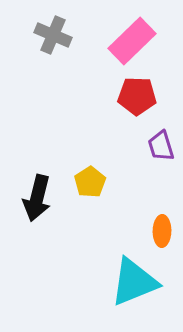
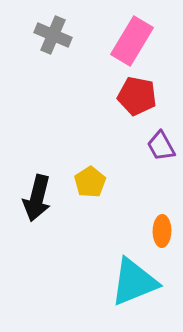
pink rectangle: rotated 15 degrees counterclockwise
red pentagon: rotated 9 degrees clockwise
purple trapezoid: rotated 12 degrees counterclockwise
